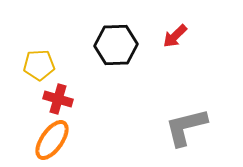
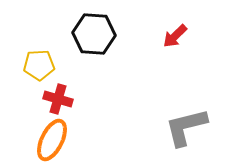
black hexagon: moved 22 px left, 11 px up; rotated 6 degrees clockwise
orange ellipse: rotated 9 degrees counterclockwise
